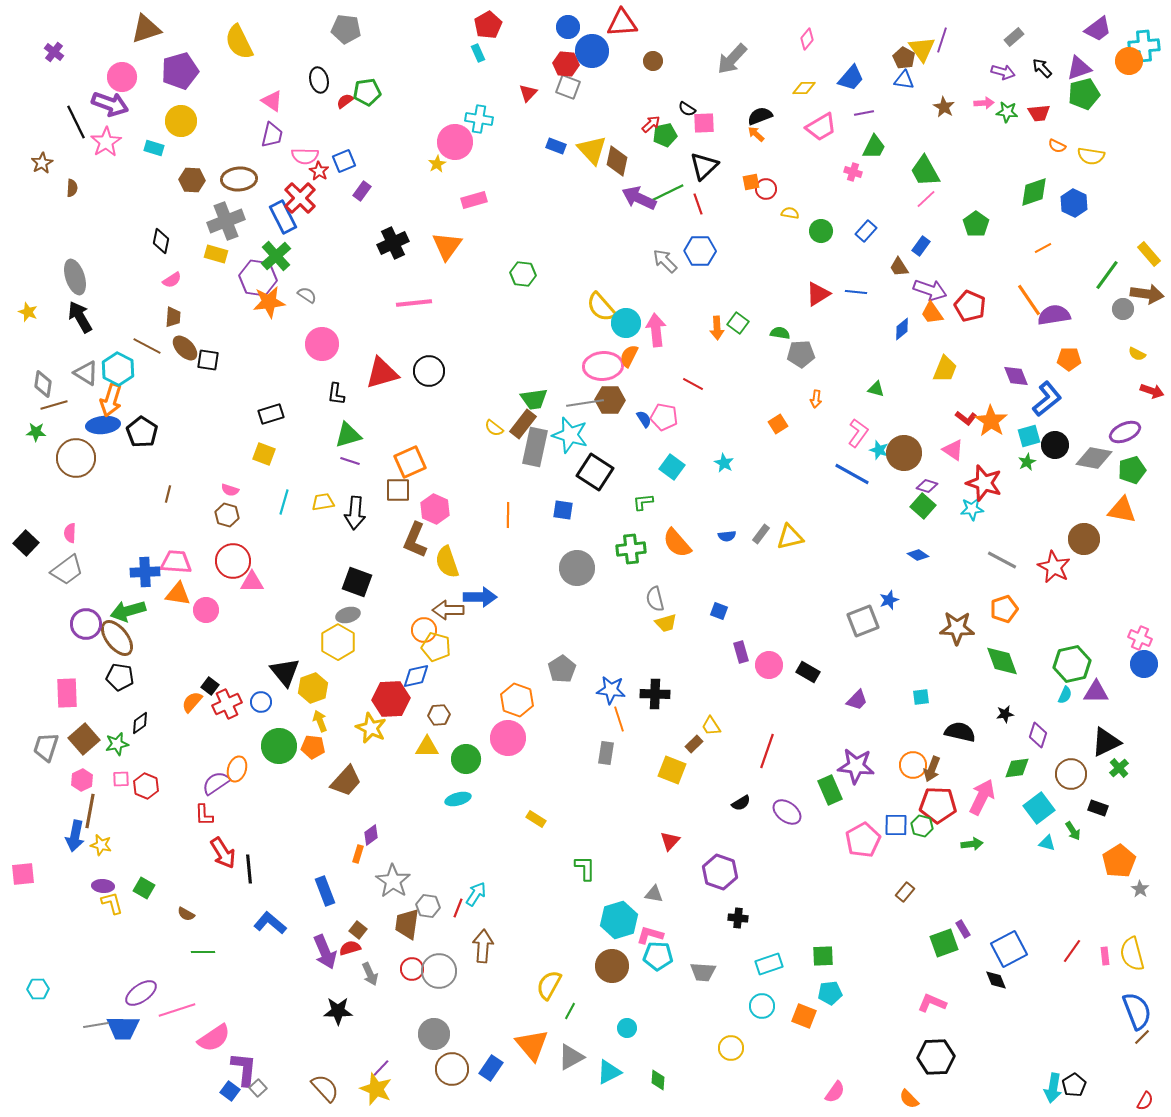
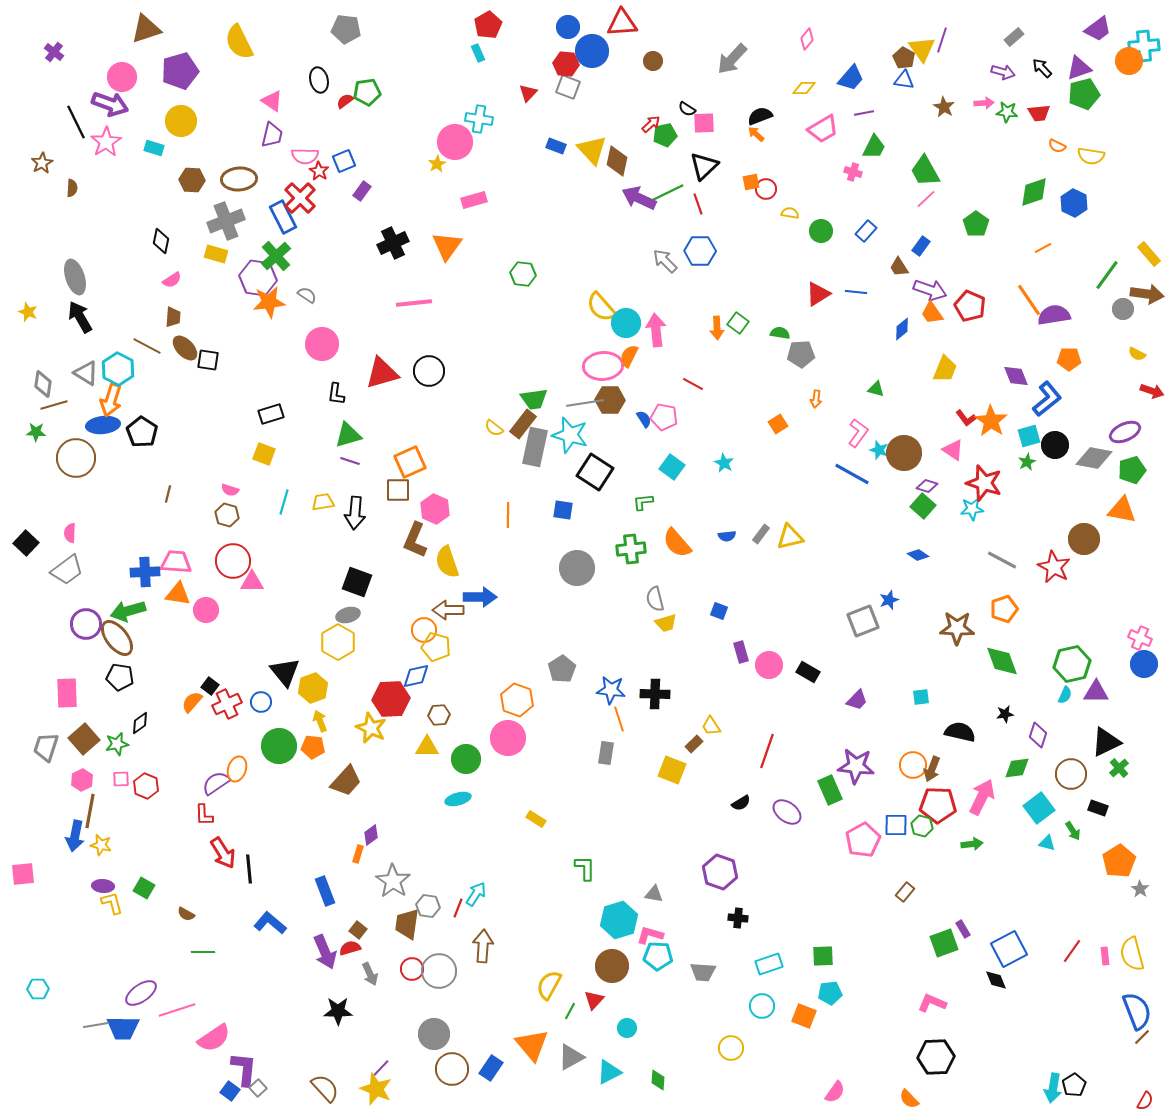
pink trapezoid at (821, 127): moved 2 px right, 2 px down
red L-shape at (966, 418): rotated 15 degrees clockwise
red triangle at (670, 841): moved 76 px left, 159 px down
